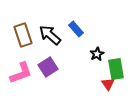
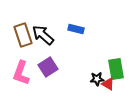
blue rectangle: rotated 35 degrees counterclockwise
black arrow: moved 7 px left
black star: moved 25 px down; rotated 24 degrees clockwise
pink L-shape: rotated 130 degrees clockwise
red triangle: rotated 24 degrees counterclockwise
